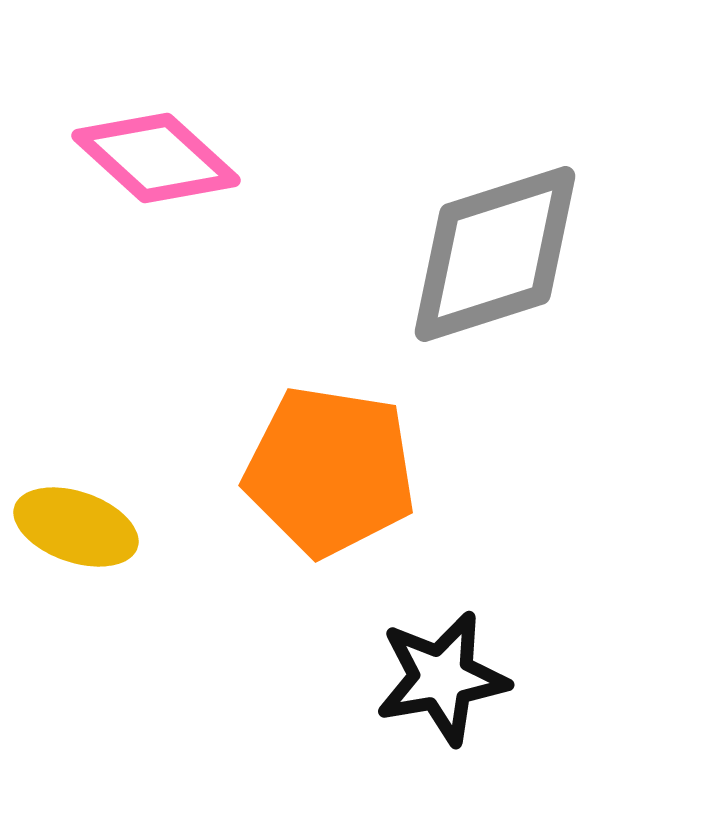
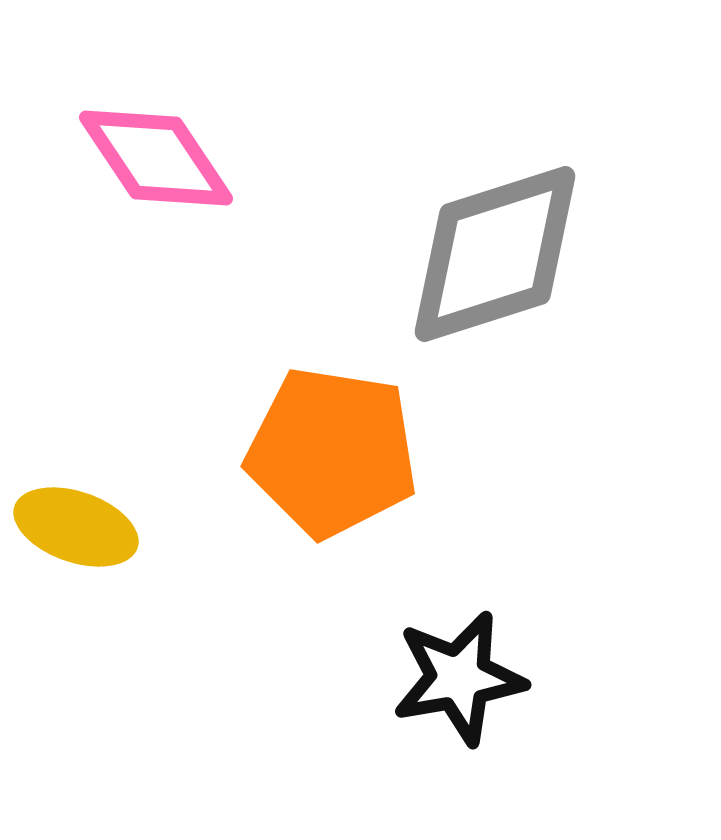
pink diamond: rotated 14 degrees clockwise
orange pentagon: moved 2 px right, 19 px up
black star: moved 17 px right
